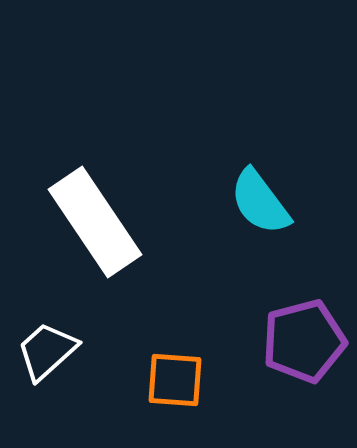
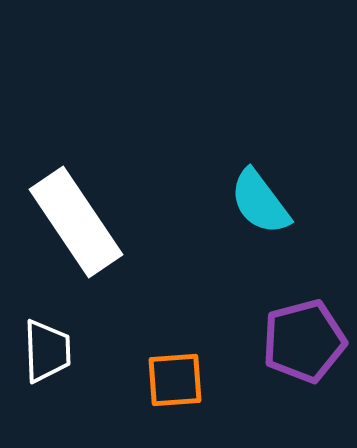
white rectangle: moved 19 px left
white trapezoid: rotated 130 degrees clockwise
orange square: rotated 8 degrees counterclockwise
